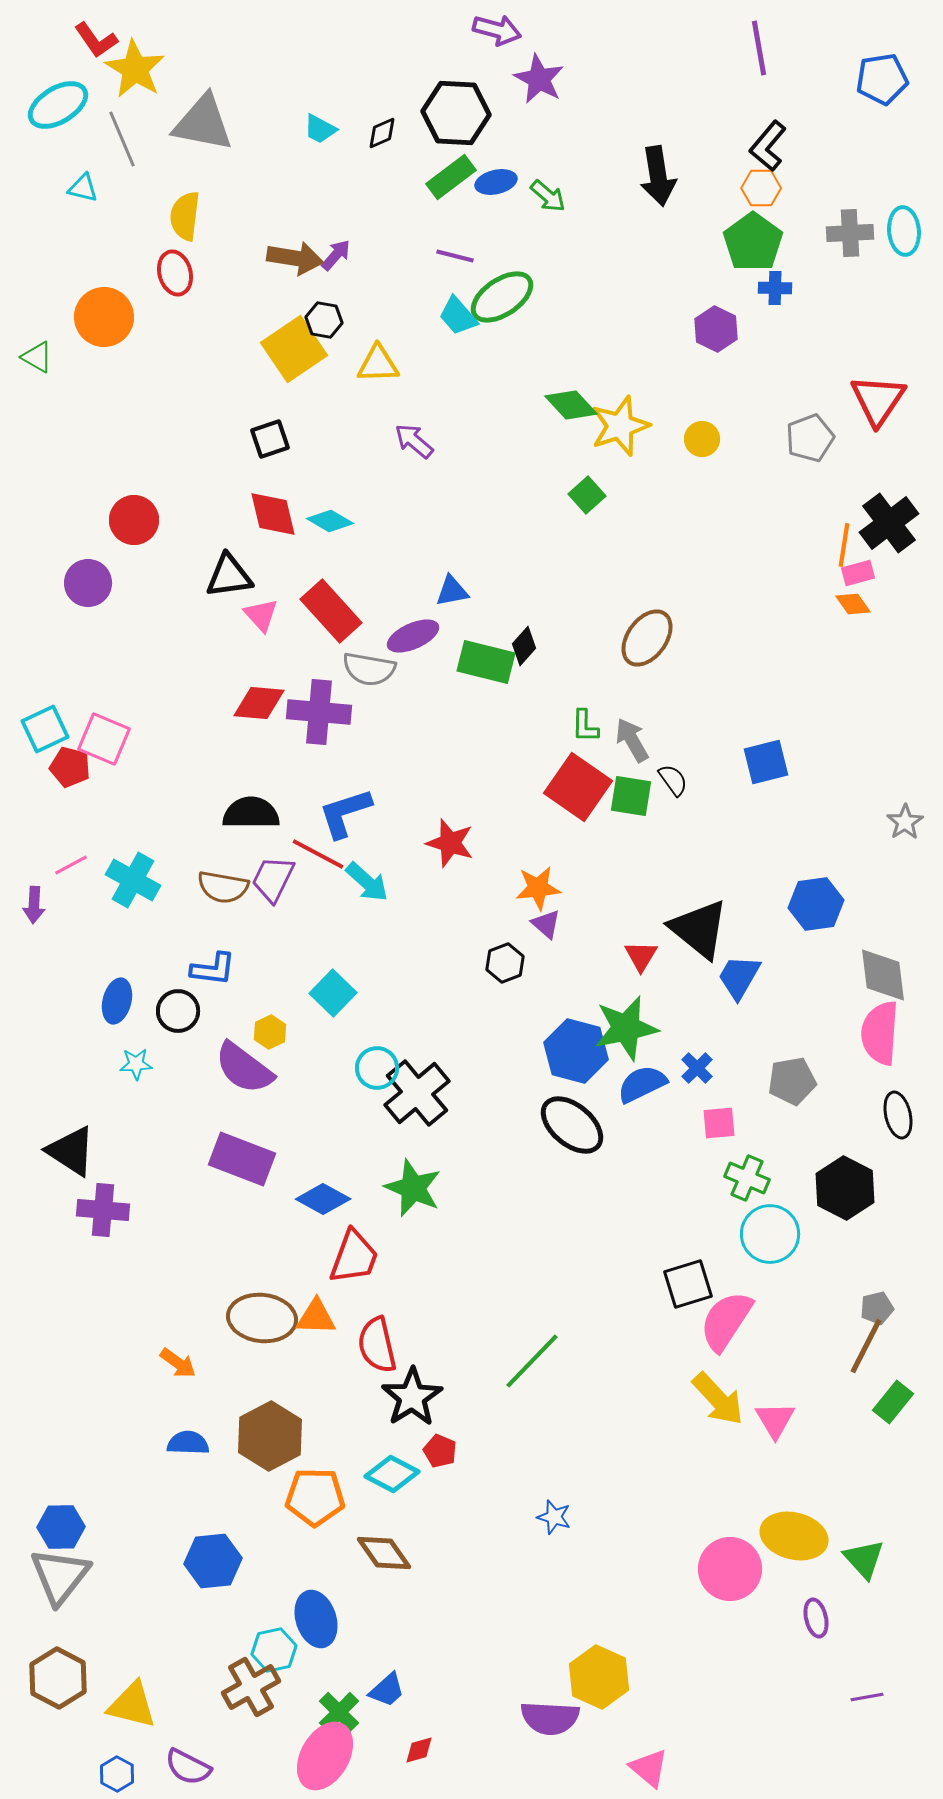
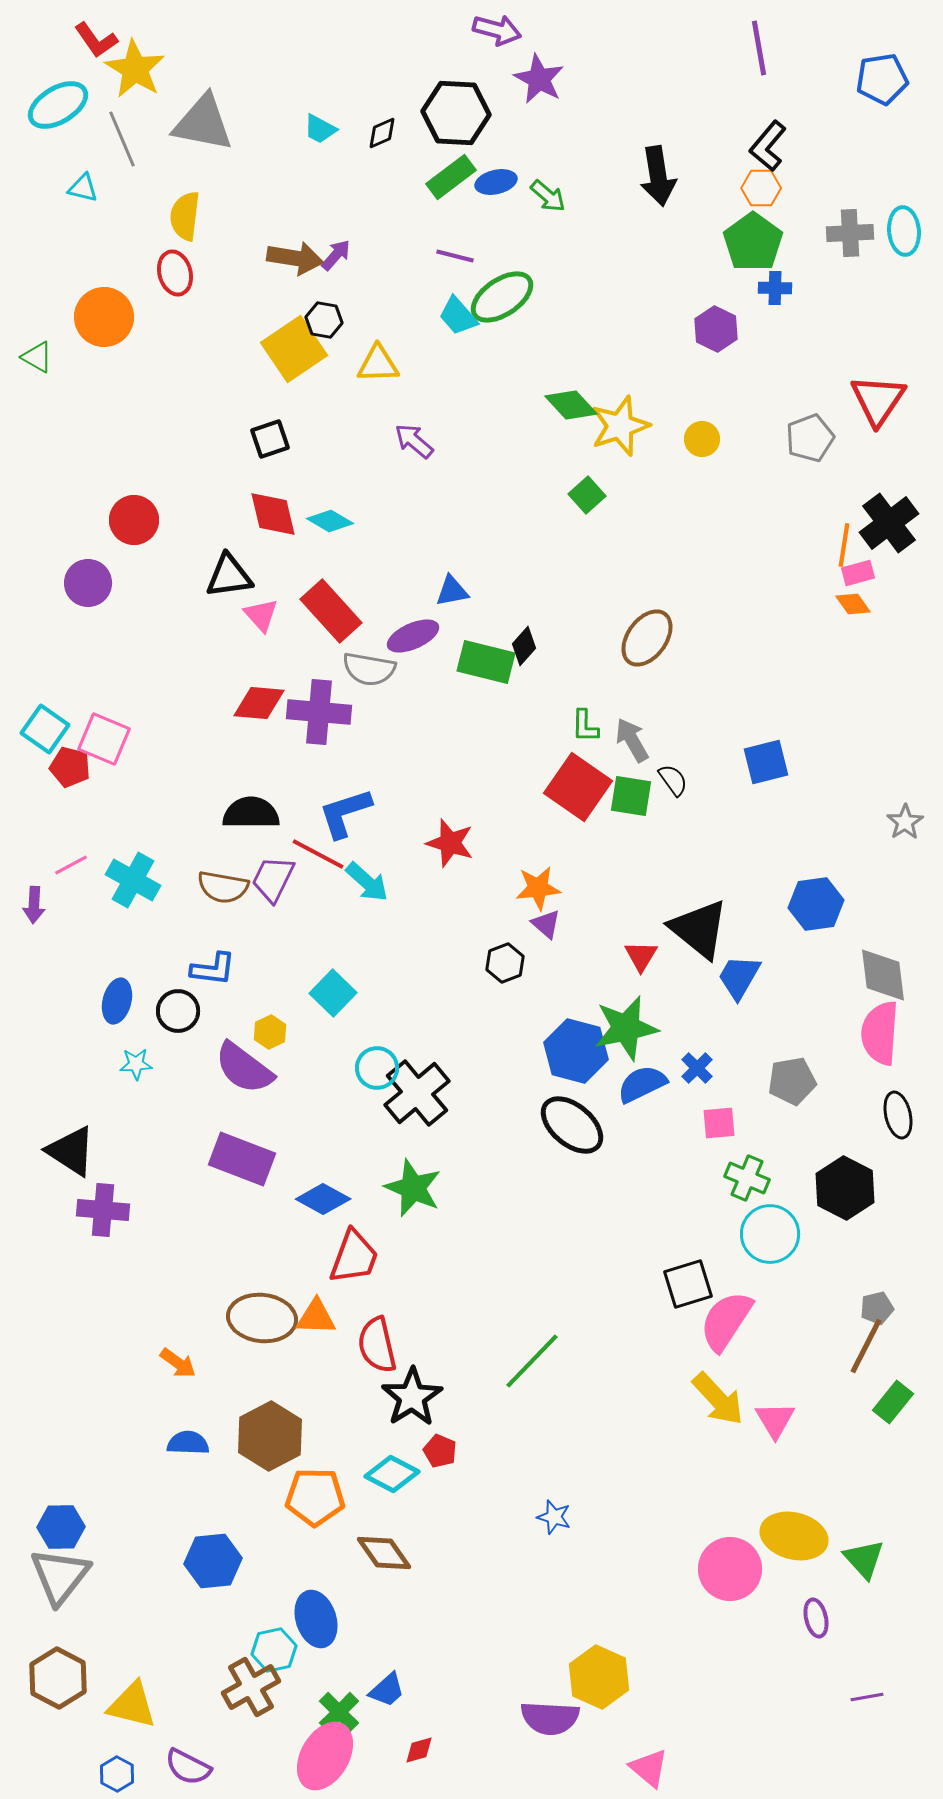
cyan square at (45, 729): rotated 30 degrees counterclockwise
